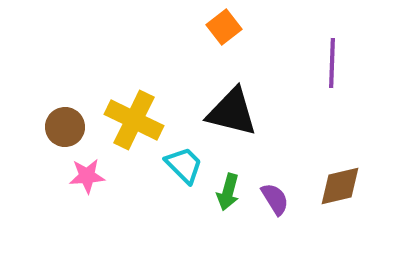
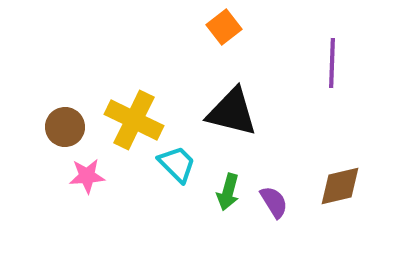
cyan trapezoid: moved 7 px left, 1 px up
purple semicircle: moved 1 px left, 3 px down
